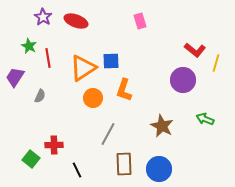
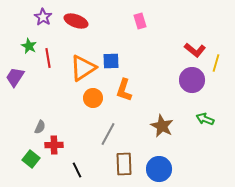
purple circle: moved 9 px right
gray semicircle: moved 31 px down
